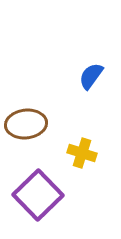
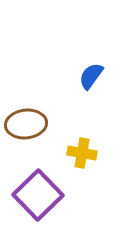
yellow cross: rotated 8 degrees counterclockwise
